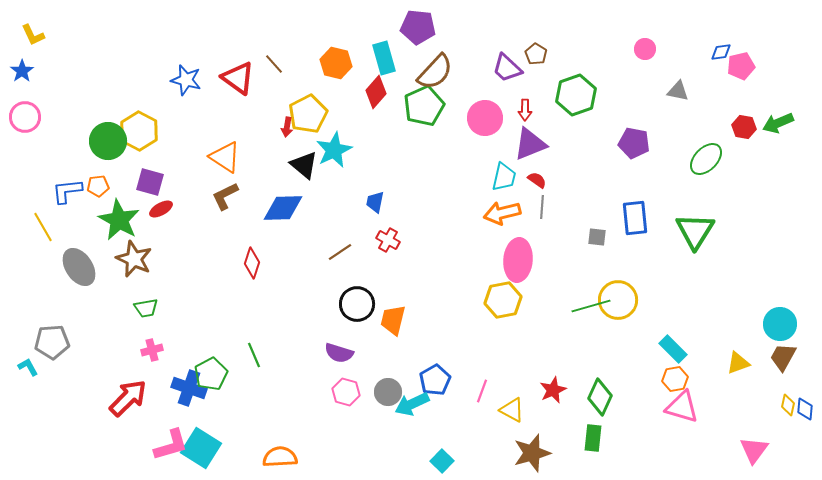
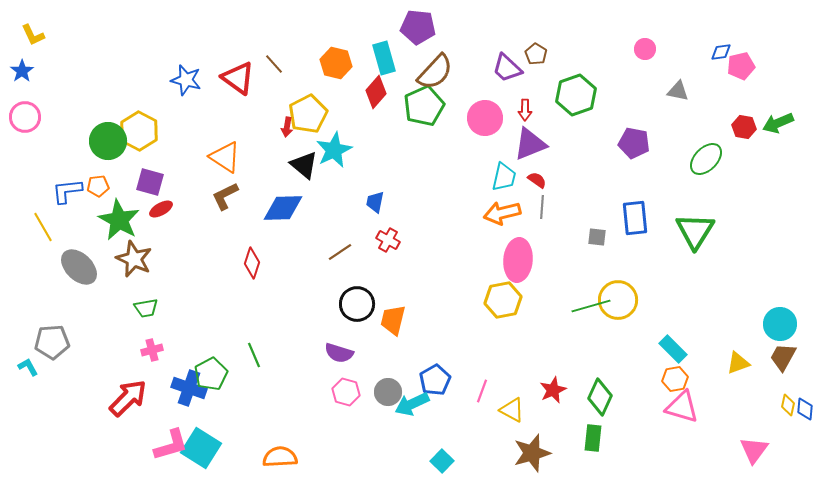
gray ellipse at (79, 267): rotated 12 degrees counterclockwise
